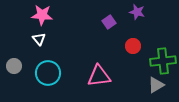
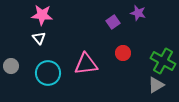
purple star: moved 1 px right, 1 px down
purple square: moved 4 px right
white triangle: moved 1 px up
red circle: moved 10 px left, 7 px down
green cross: rotated 35 degrees clockwise
gray circle: moved 3 px left
pink triangle: moved 13 px left, 12 px up
